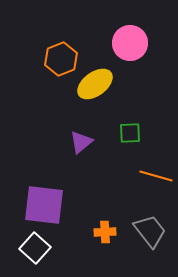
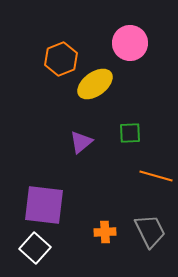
gray trapezoid: rotated 12 degrees clockwise
